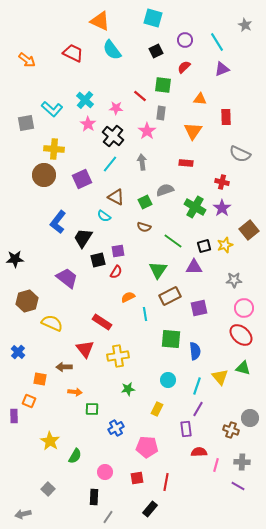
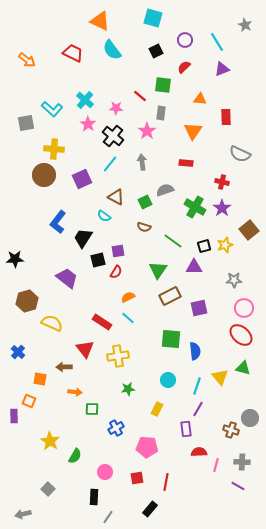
cyan line at (145, 314): moved 17 px left, 4 px down; rotated 40 degrees counterclockwise
